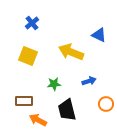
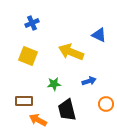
blue cross: rotated 16 degrees clockwise
